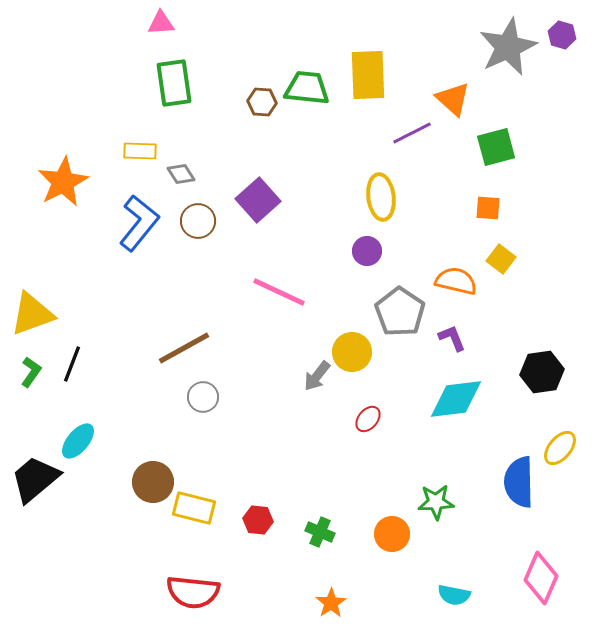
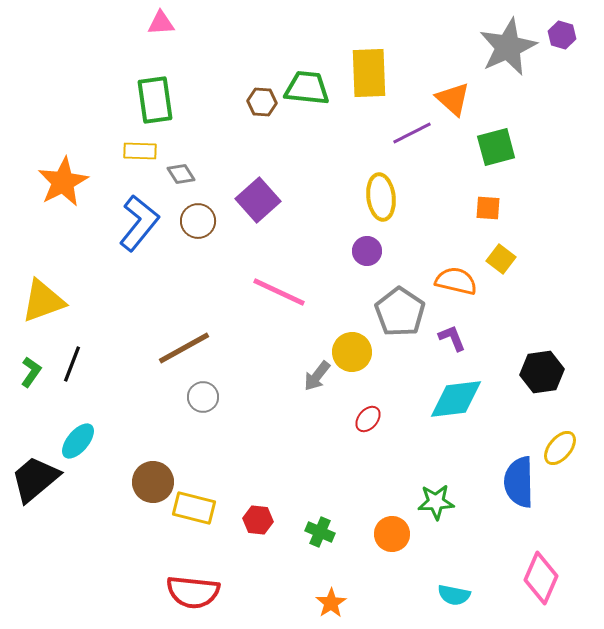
yellow rectangle at (368, 75): moved 1 px right, 2 px up
green rectangle at (174, 83): moved 19 px left, 17 px down
yellow triangle at (32, 314): moved 11 px right, 13 px up
